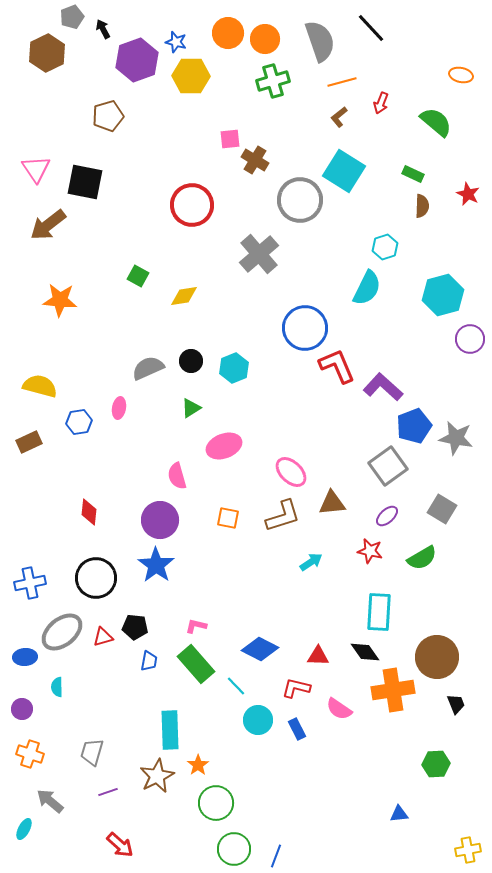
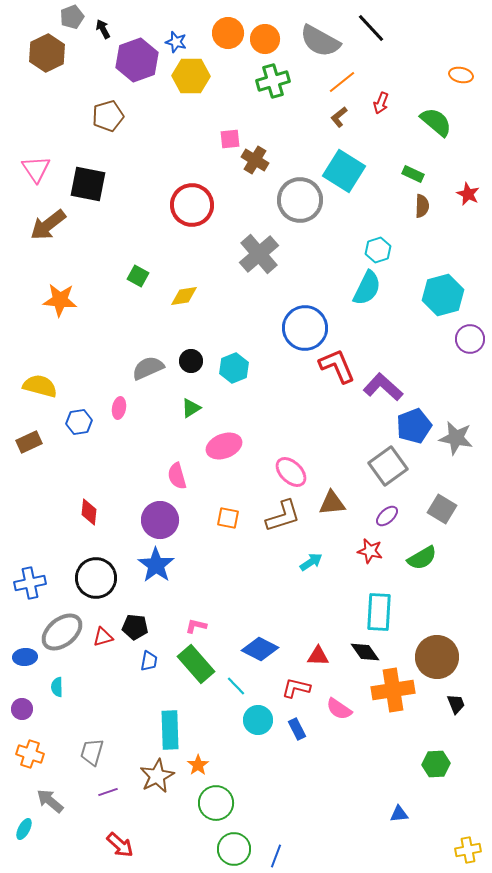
gray semicircle at (320, 41): rotated 138 degrees clockwise
orange line at (342, 82): rotated 24 degrees counterclockwise
black square at (85, 182): moved 3 px right, 2 px down
cyan hexagon at (385, 247): moved 7 px left, 3 px down
